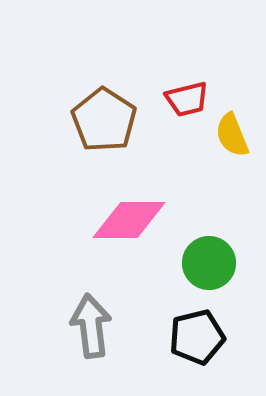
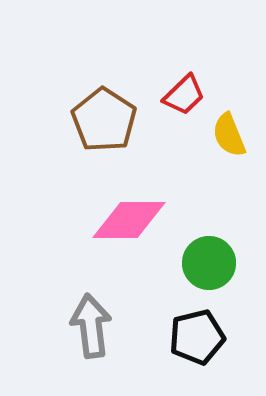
red trapezoid: moved 3 px left, 4 px up; rotated 30 degrees counterclockwise
yellow semicircle: moved 3 px left
